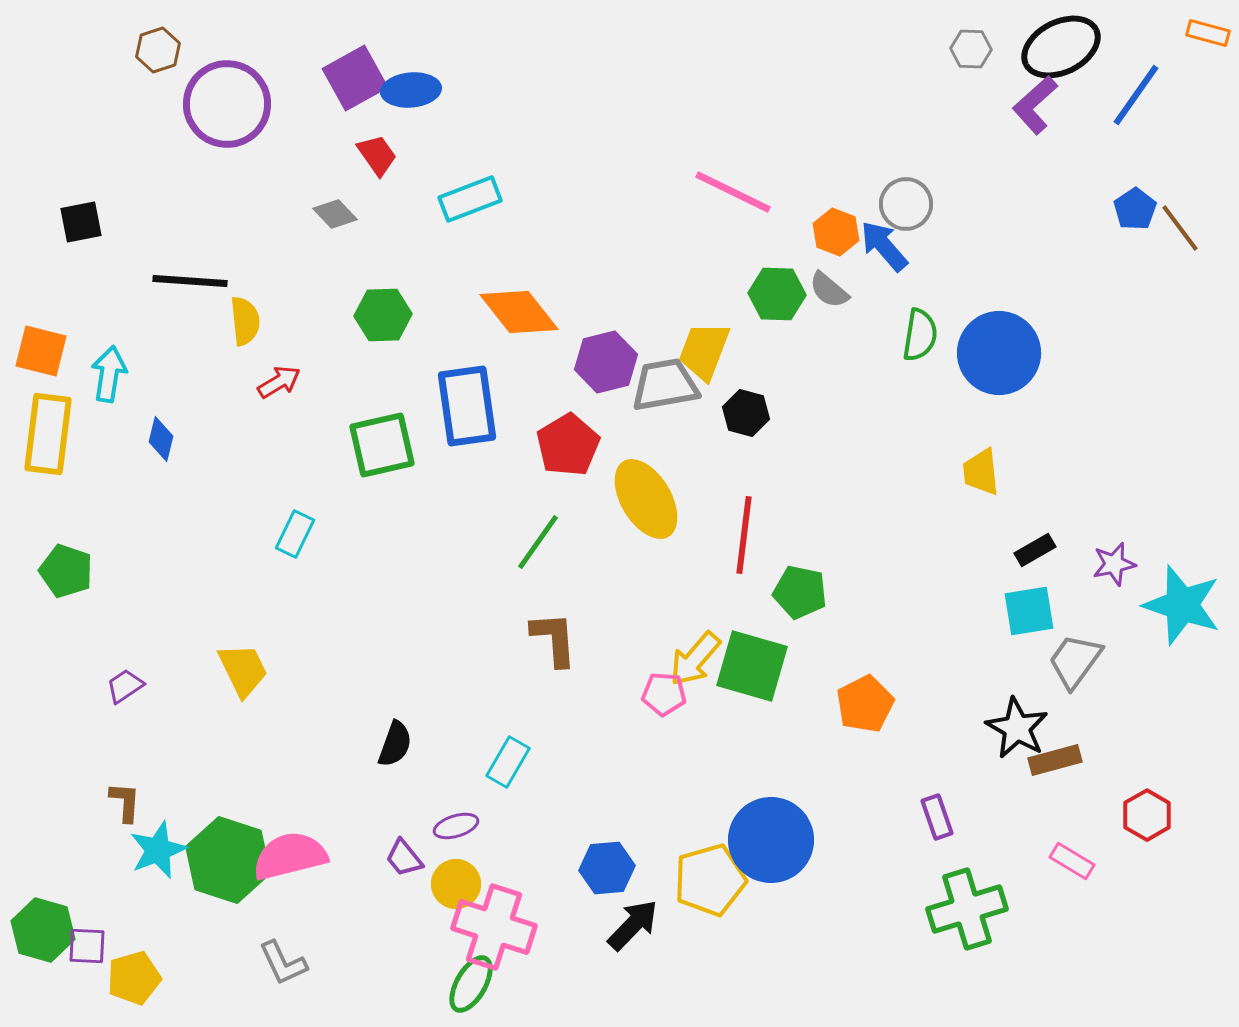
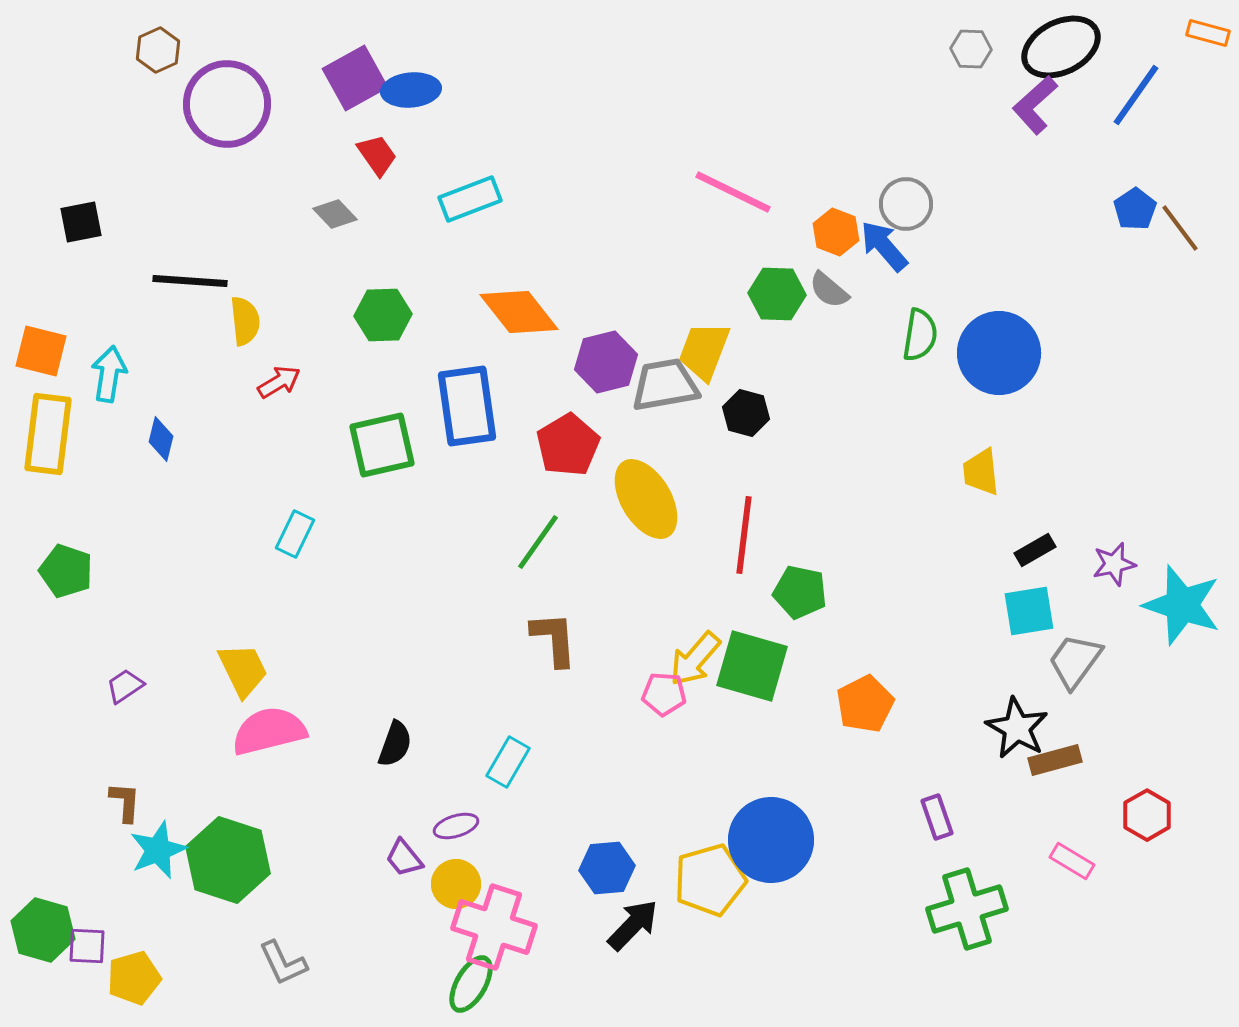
brown hexagon at (158, 50): rotated 6 degrees counterclockwise
pink semicircle at (290, 856): moved 21 px left, 125 px up
